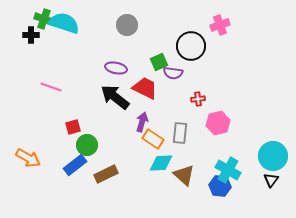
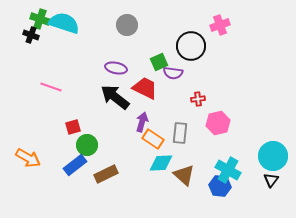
green cross: moved 4 px left
black cross: rotated 21 degrees clockwise
